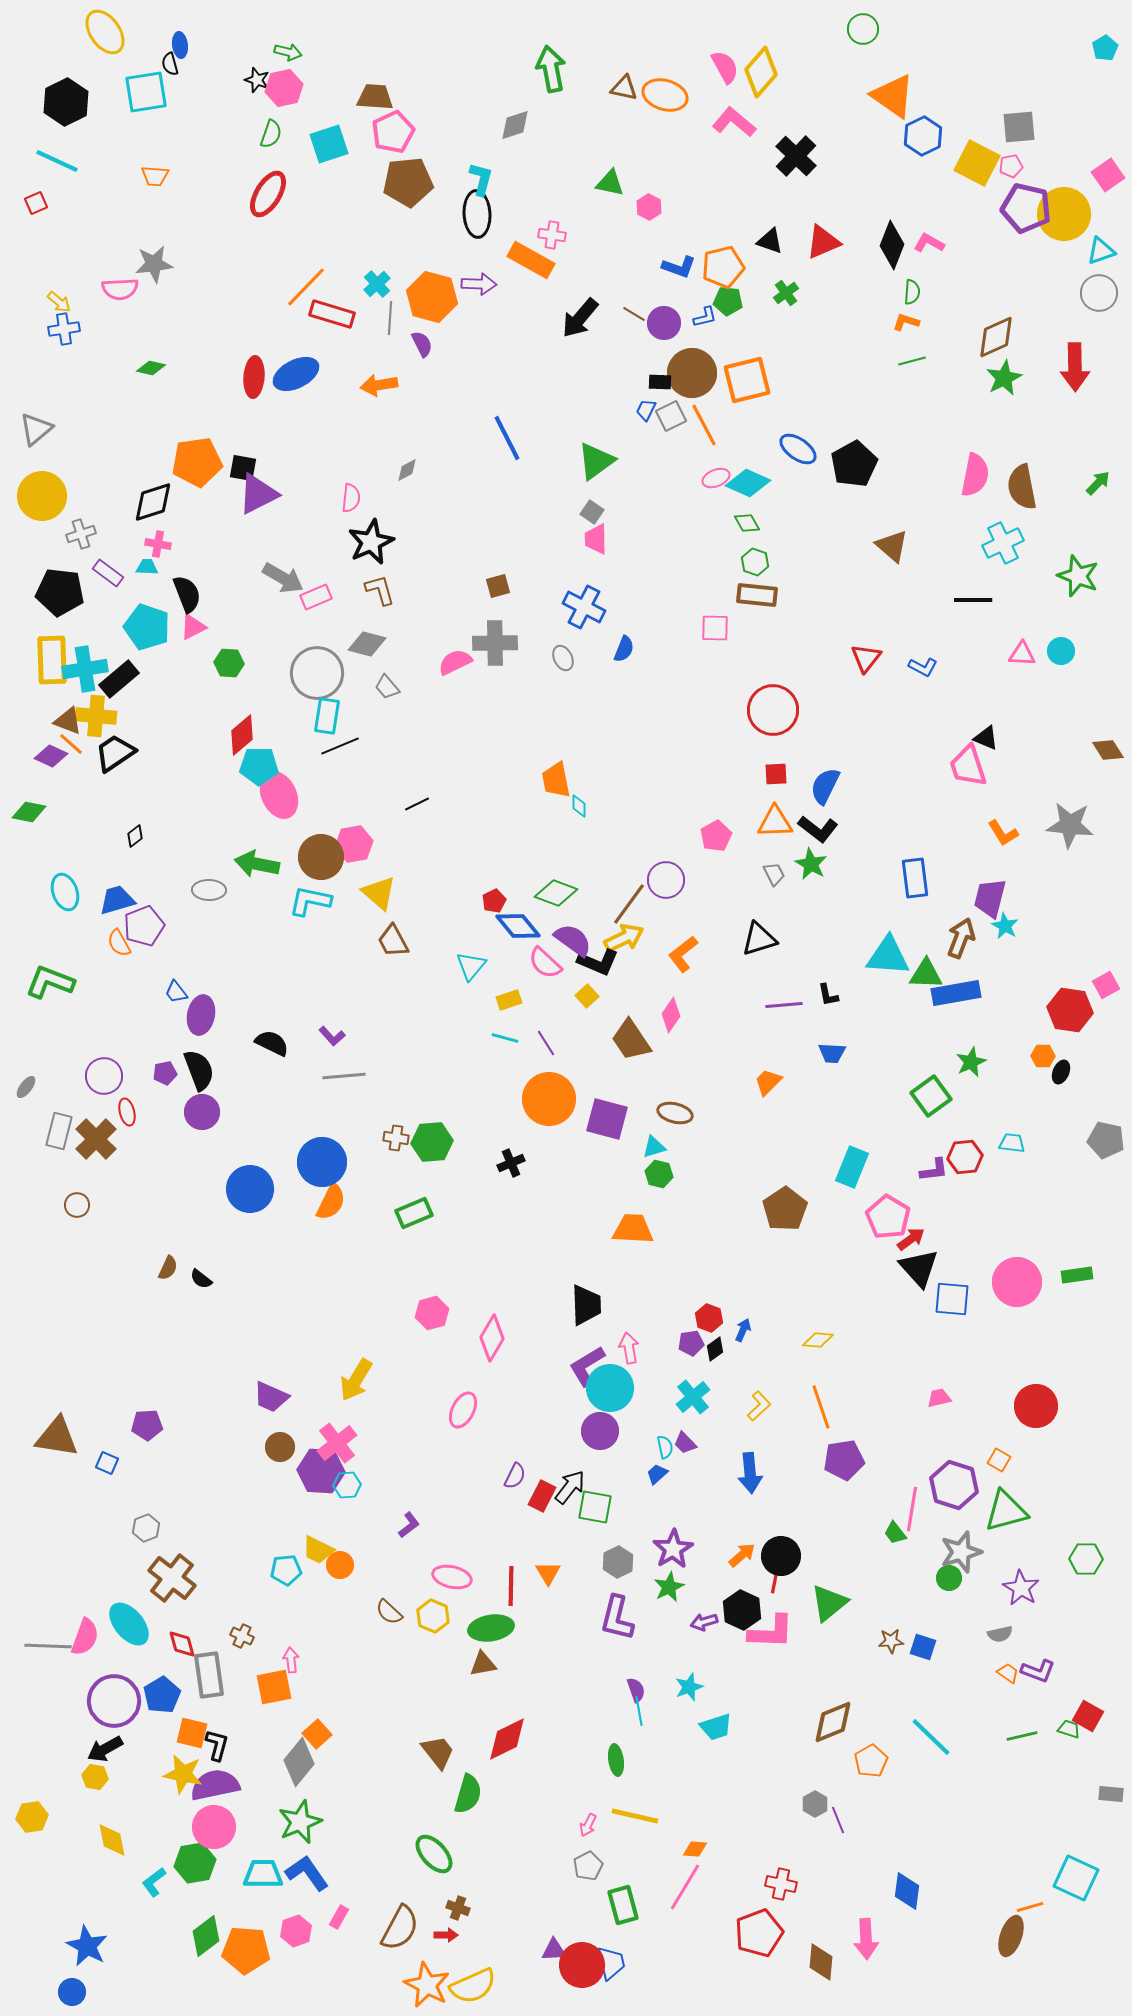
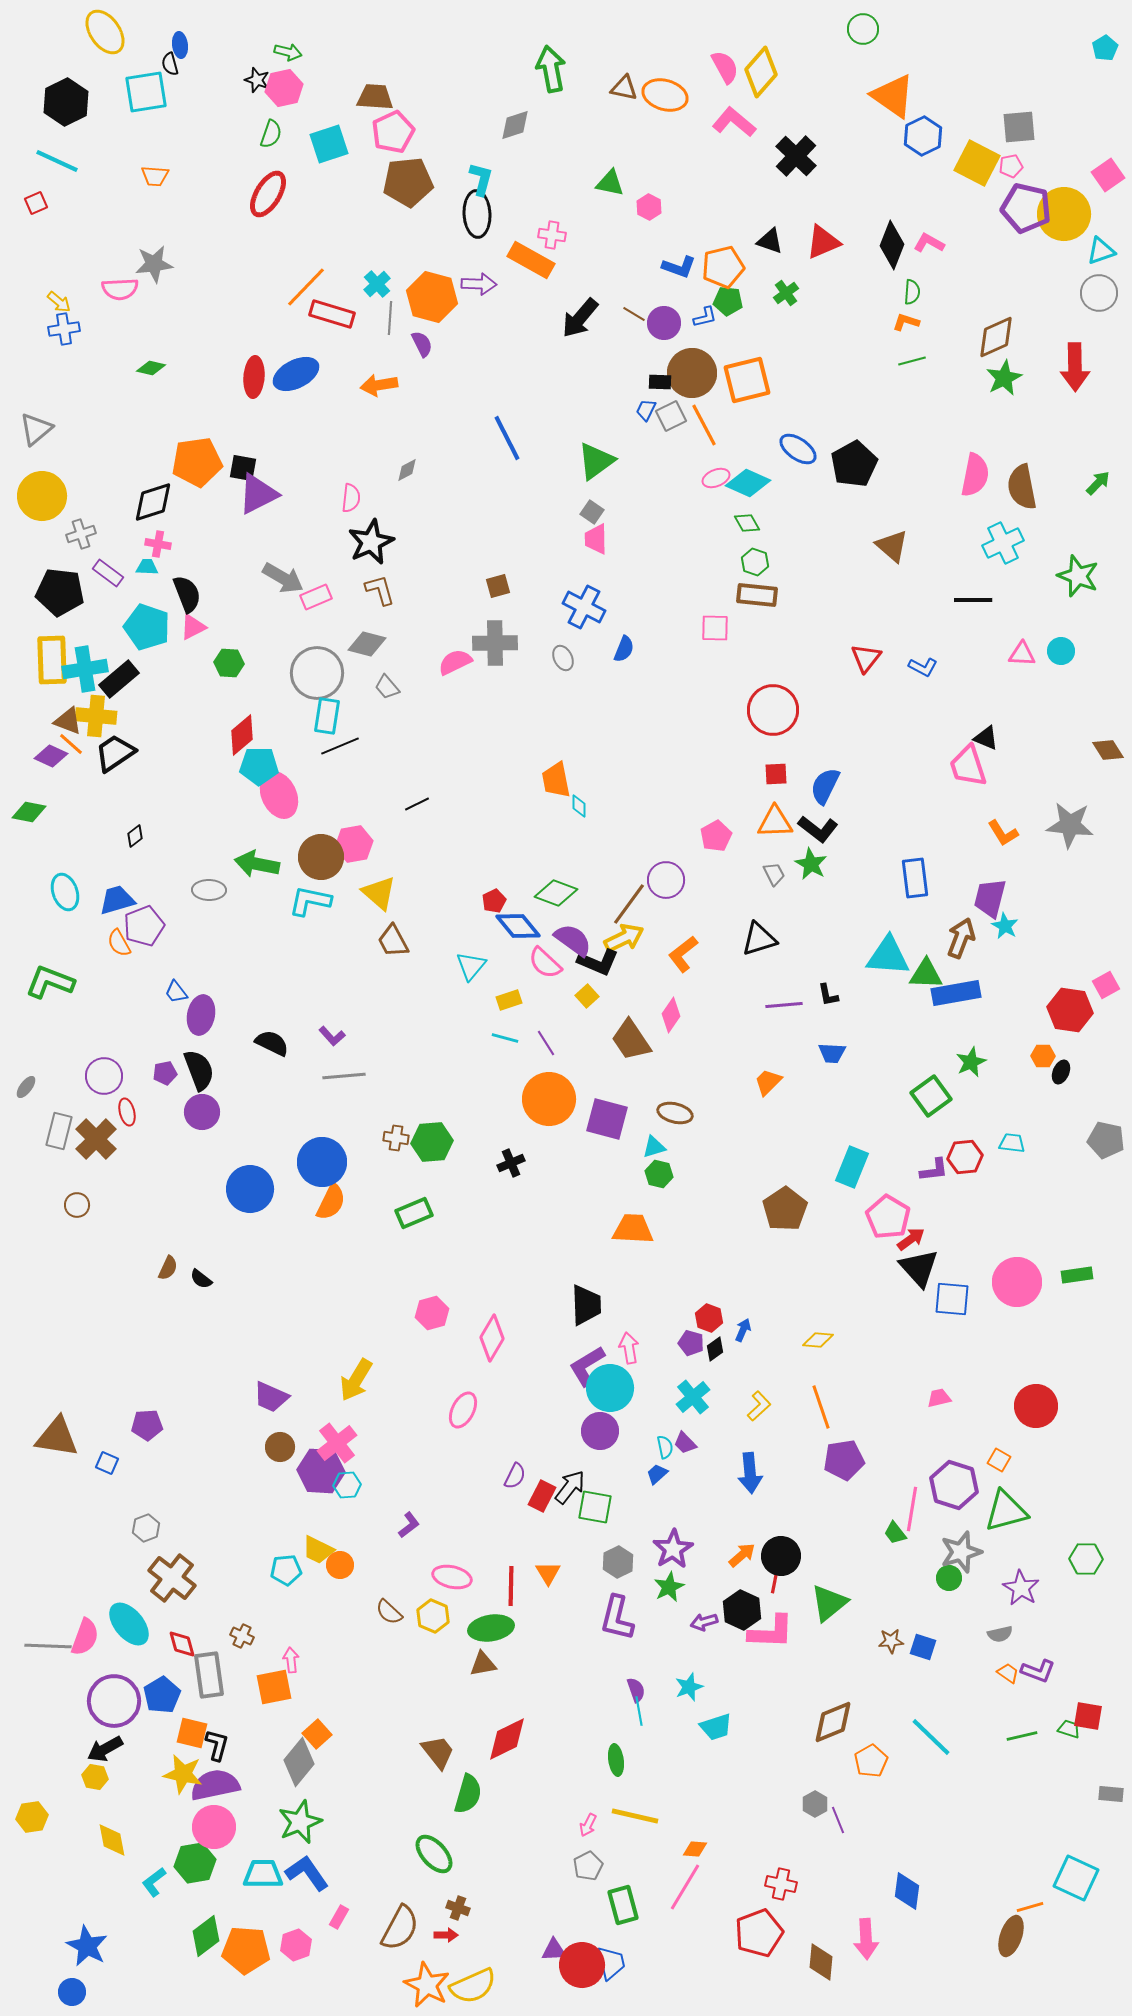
purple pentagon at (691, 1343): rotated 25 degrees clockwise
red square at (1088, 1716): rotated 20 degrees counterclockwise
pink hexagon at (296, 1931): moved 14 px down
